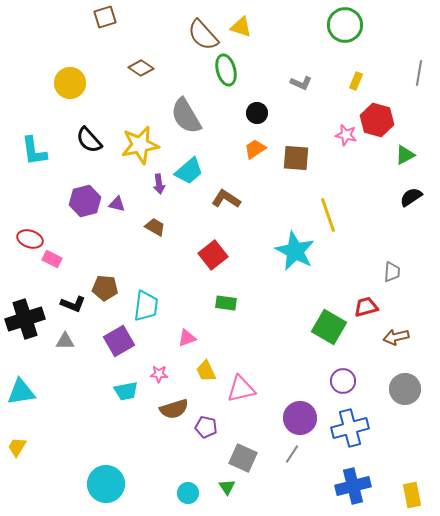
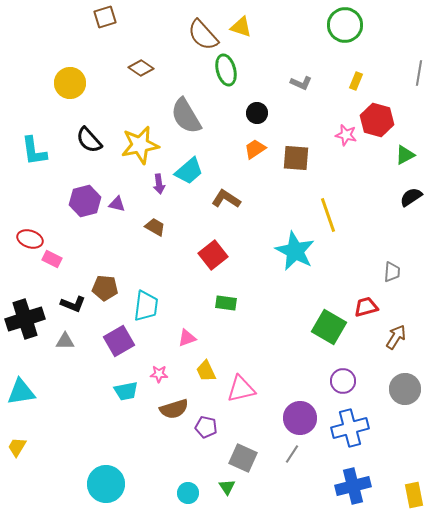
brown arrow at (396, 337): rotated 135 degrees clockwise
yellow rectangle at (412, 495): moved 2 px right
